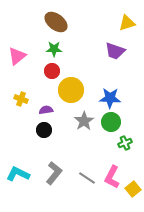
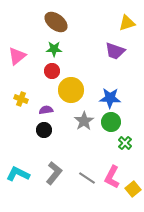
green cross: rotated 24 degrees counterclockwise
